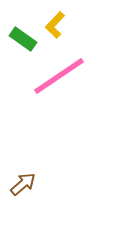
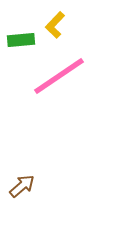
green rectangle: moved 2 px left, 1 px down; rotated 40 degrees counterclockwise
brown arrow: moved 1 px left, 2 px down
